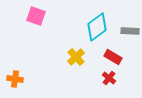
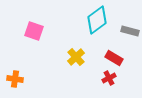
pink square: moved 2 px left, 15 px down
cyan diamond: moved 7 px up
gray rectangle: rotated 12 degrees clockwise
red rectangle: moved 1 px right, 1 px down
red cross: rotated 24 degrees clockwise
